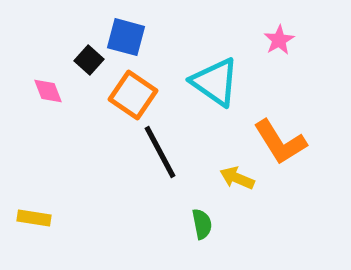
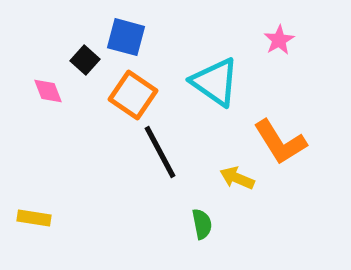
black square: moved 4 px left
